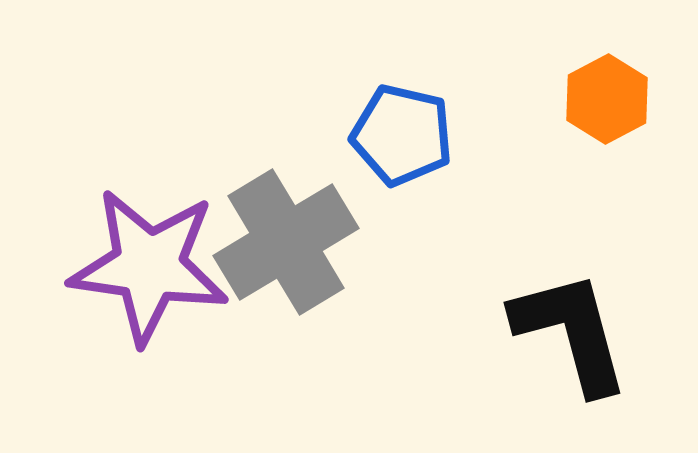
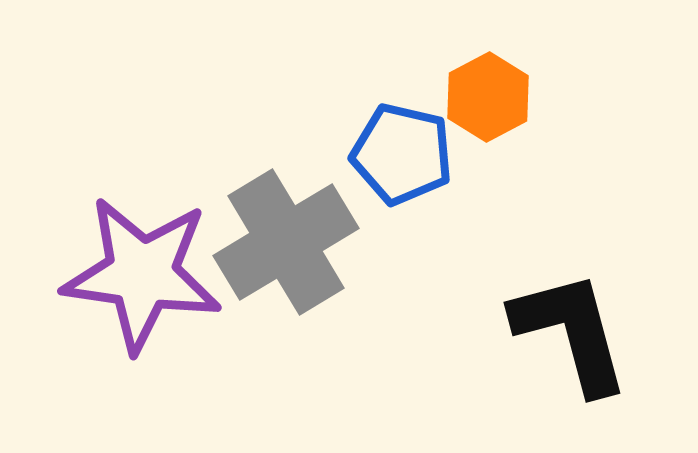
orange hexagon: moved 119 px left, 2 px up
blue pentagon: moved 19 px down
purple star: moved 7 px left, 8 px down
